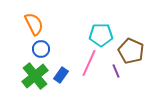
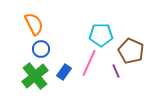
blue rectangle: moved 3 px right, 3 px up
